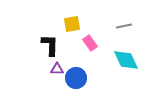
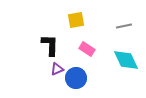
yellow square: moved 4 px right, 4 px up
pink rectangle: moved 3 px left, 6 px down; rotated 21 degrees counterclockwise
purple triangle: rotated 24 degrees counterclockwise
